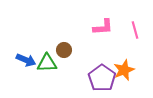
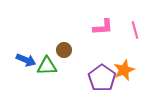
green triangle: moved 3 px down
